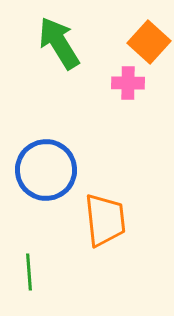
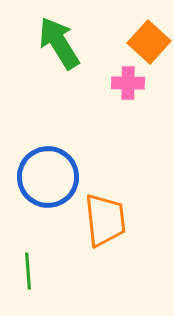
blue circle: moved 2 px right, 7 px down
green line: moved 1 px left, 1 px up
